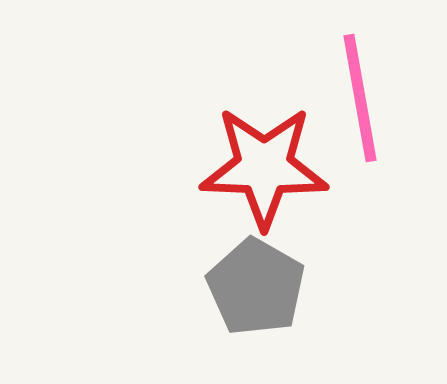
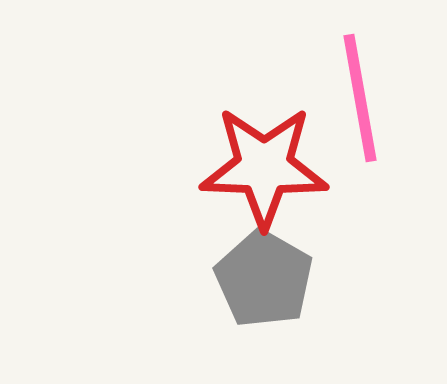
gray pentagon: moved 8 px right, 8 px up
